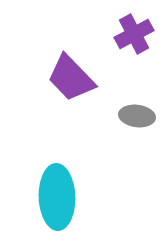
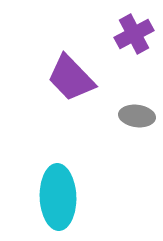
cyan ellipse: moved 1 px right
